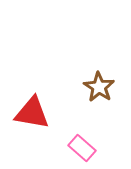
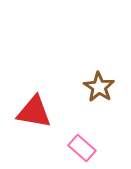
red triangle: moved 2 px right, 1 px up
